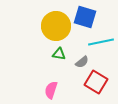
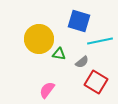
blue square: moved 6 px left, 4 px down
yellow circle: moved 17 px left, 13 px down
cyan line: moved 1 px left, 1 px up
pink semicircle: moved 4 px left; rotated 18 degrees clockwise
